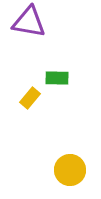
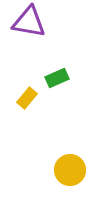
green rectangle: rotated 25 degrees counterclockwise
yellow rectangle: moved 3 px left
